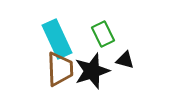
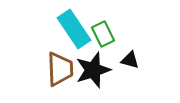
cyan rectangle: moved 17 px right, 10 px up; rotated 9 degrees counterclockwise
black triangle: moved 5 px right
black star: moved 1 px right, 1 px up
